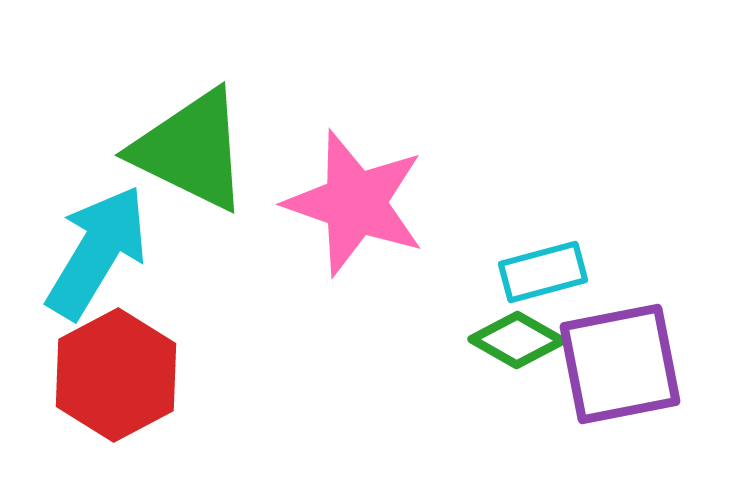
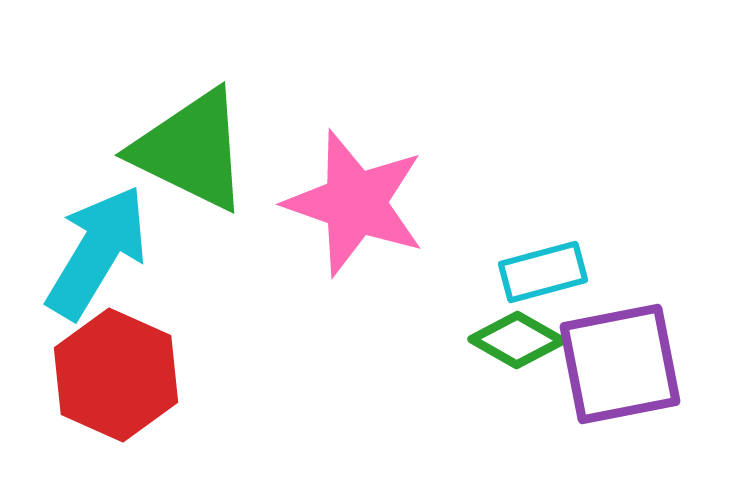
red hexagon: rotated 8 degrees counterclockwise
